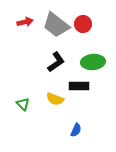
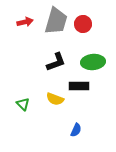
gray trapezoid: moved 4 px up; rotated 112 degrees counterclockwise
black L-shape: rotated 15 degrees clockwise
